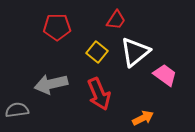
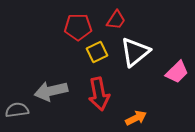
red pentagon: moved 21 px right
yellow square: rotated 25 degrees clockwise
pink trapezoid: moved 12 px right, 3 px up; rotated 100 degrees clockwise
gray arrow: moved 7 px down
red arrow: rotated 12 degrees clockwise
orange arrow: moved 7 px left
